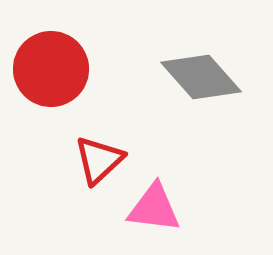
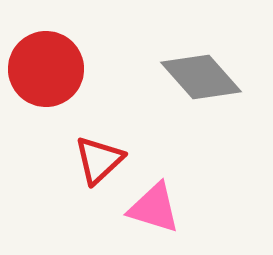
red circle: moved 5 px left
pink triangle: rotated 10 degrees clockwise
